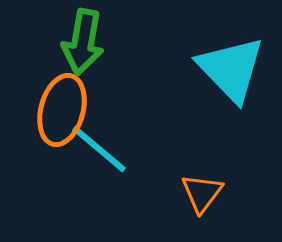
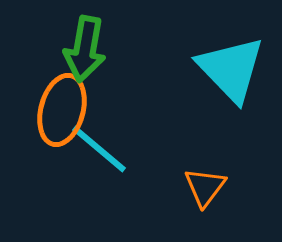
green arrow: moved 2 px right, 7 px down
orange triangle: moved 3 px right, 6 px up
